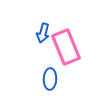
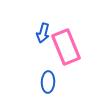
blue ellipse: moved 2 px left, 3 px down
